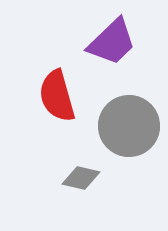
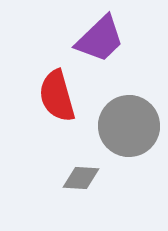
purple trapezoid: moved 12 px left, 3 px up
gray diamond: rotated 9 degrees counterclockwise
